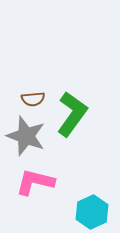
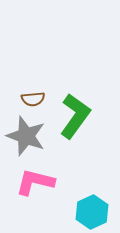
green L-shape: moved 3 px right, 2 px down
